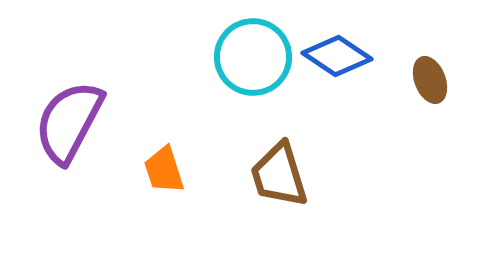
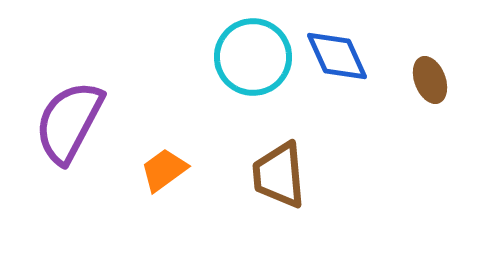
blue diamond: rotated 32 degrees clockwise
orange trapezoid: rotated 72 degrees clockwise
brown trapezoid: rotated 12 degrees clockwise
